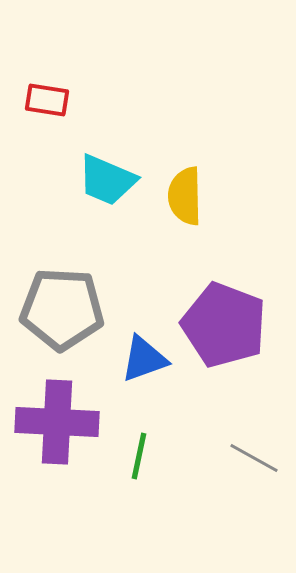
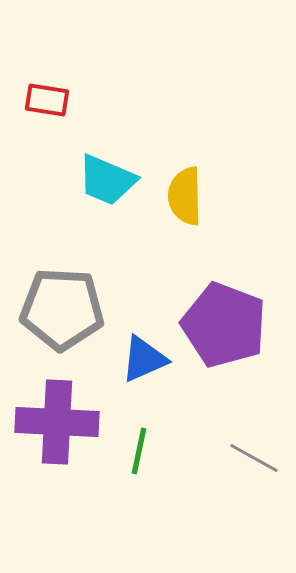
blue triangle: rotated 4 degrees counterclockwise
green line: moved 5 px up
